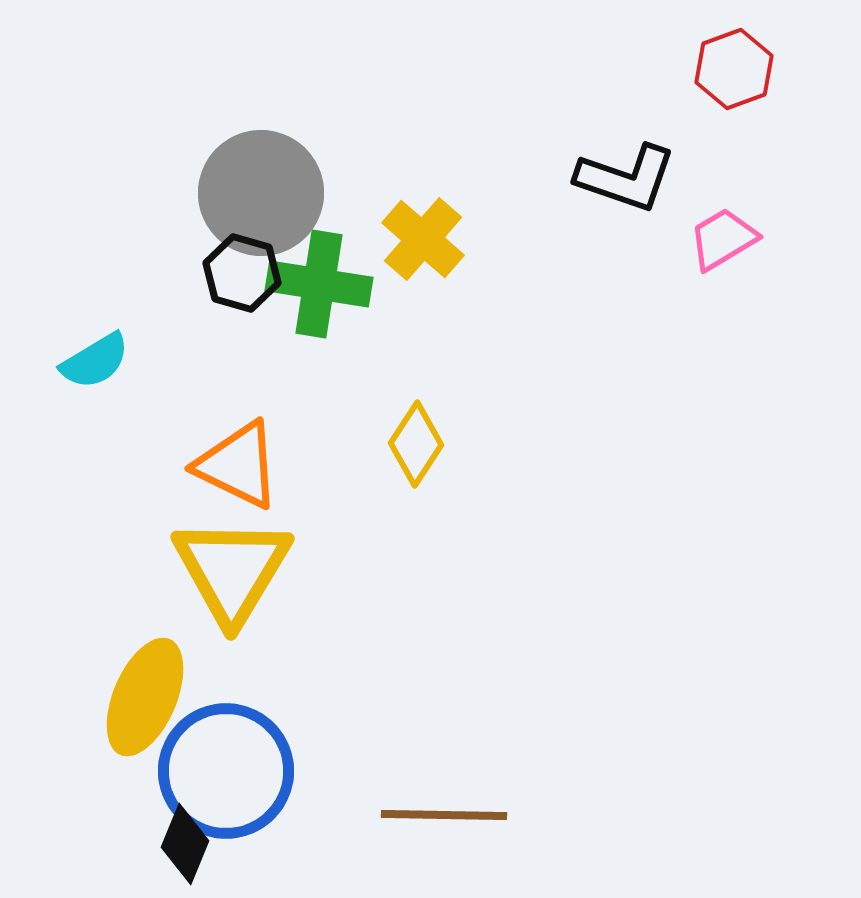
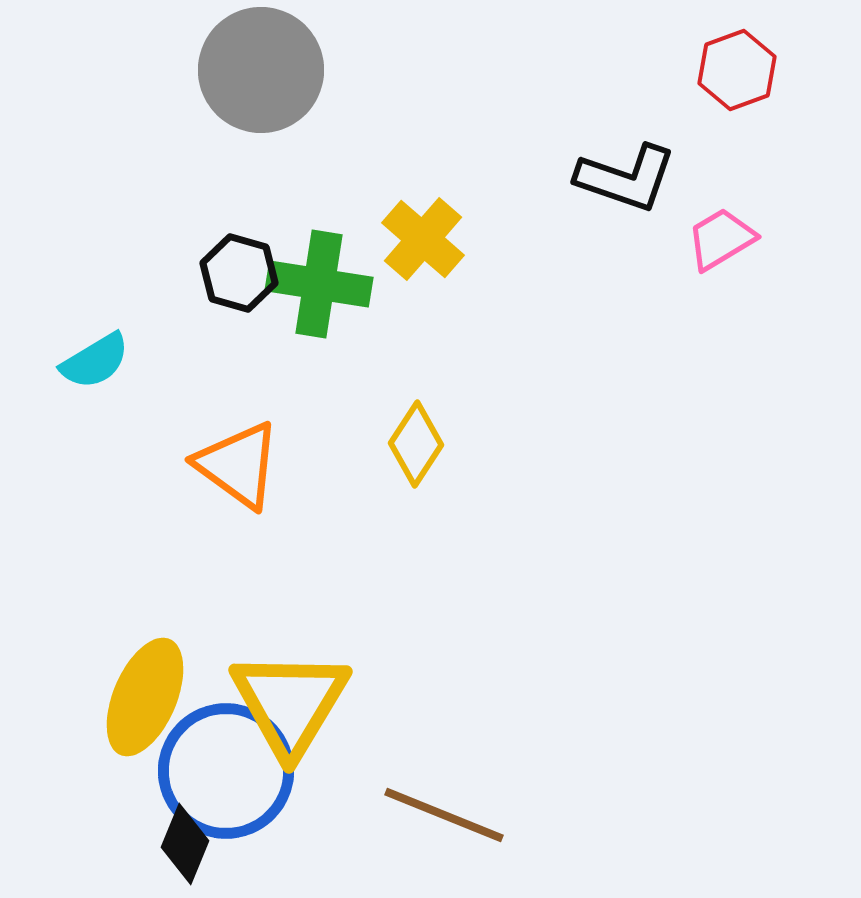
red hexagon: moved 3 px right, 1 px down
gray circle: moved 123 px up
pink trapezoid: moved 2 px left
black hexagon: moved 3 px left
orange triangle: rotated 10 degrees clockwise
yellow triangle: moved 58 px right, 133 px down
brown line: rotated 21 degrees clockwise
